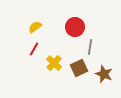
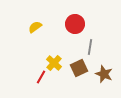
red circle: moved 3 px up
red line: moved 7 px right, 28 px down
